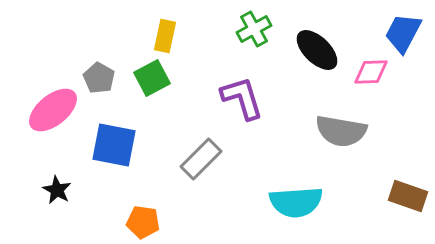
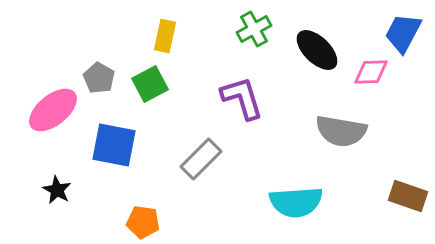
green square: moved 2 px left, 6 px down
